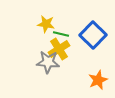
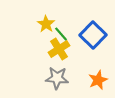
yellow star: rotated 24 degrees clockwise
green line: rotated 35 degrees clockwise
gray star: moved 9 px right, 16 px down
